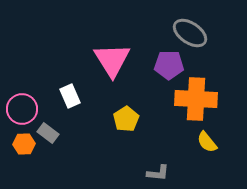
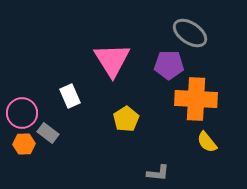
pink circle: moved 4 px down
